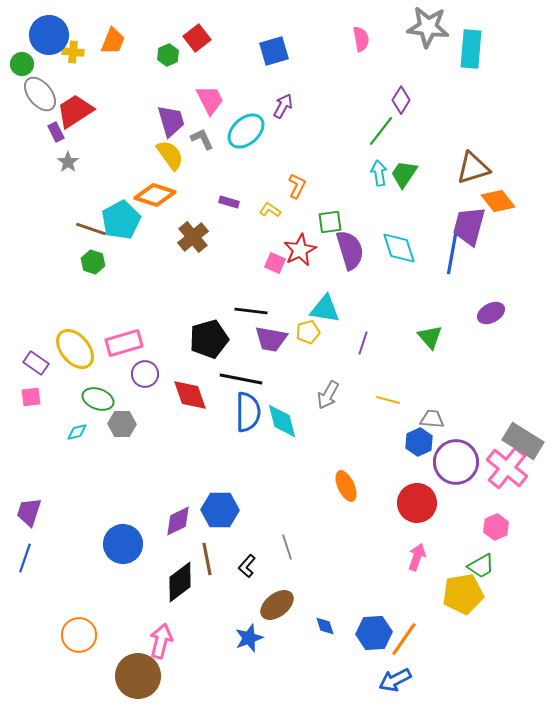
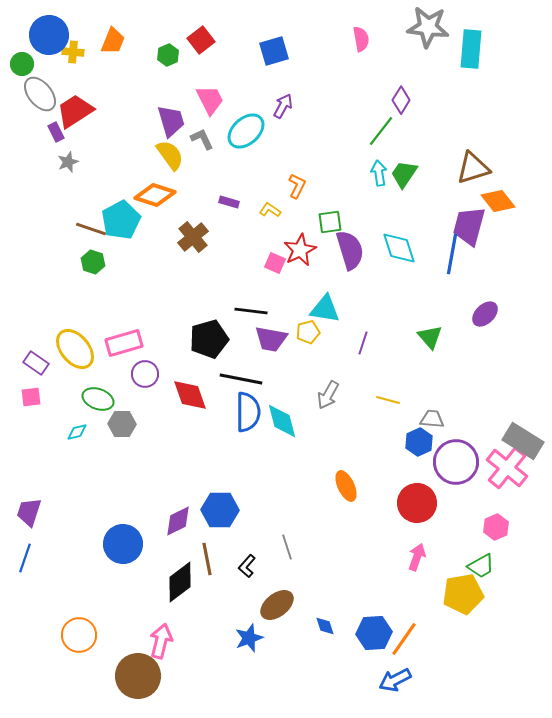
red square at (197, 38): moved 4 px right, 2 px down
gray star at (68, 162): rotated 15 degrees clockwise
purple ellipse at (491, 313): moved 6 px left, 1 px down; rotated 16 degrees counterclockwise
